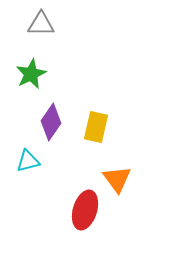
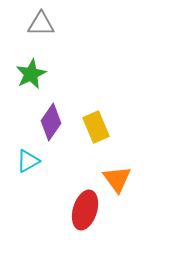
yellow rectangle: rotated 36 degrees counterclockwise
cyan triangle: rotated 15 degrees counterclockwise
